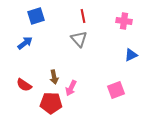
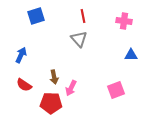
blue arrow: moved 4 px left, 12 px down; rotated 28 degrees counterclockwise
blue triangle: rotated 24 degrees clockwise
